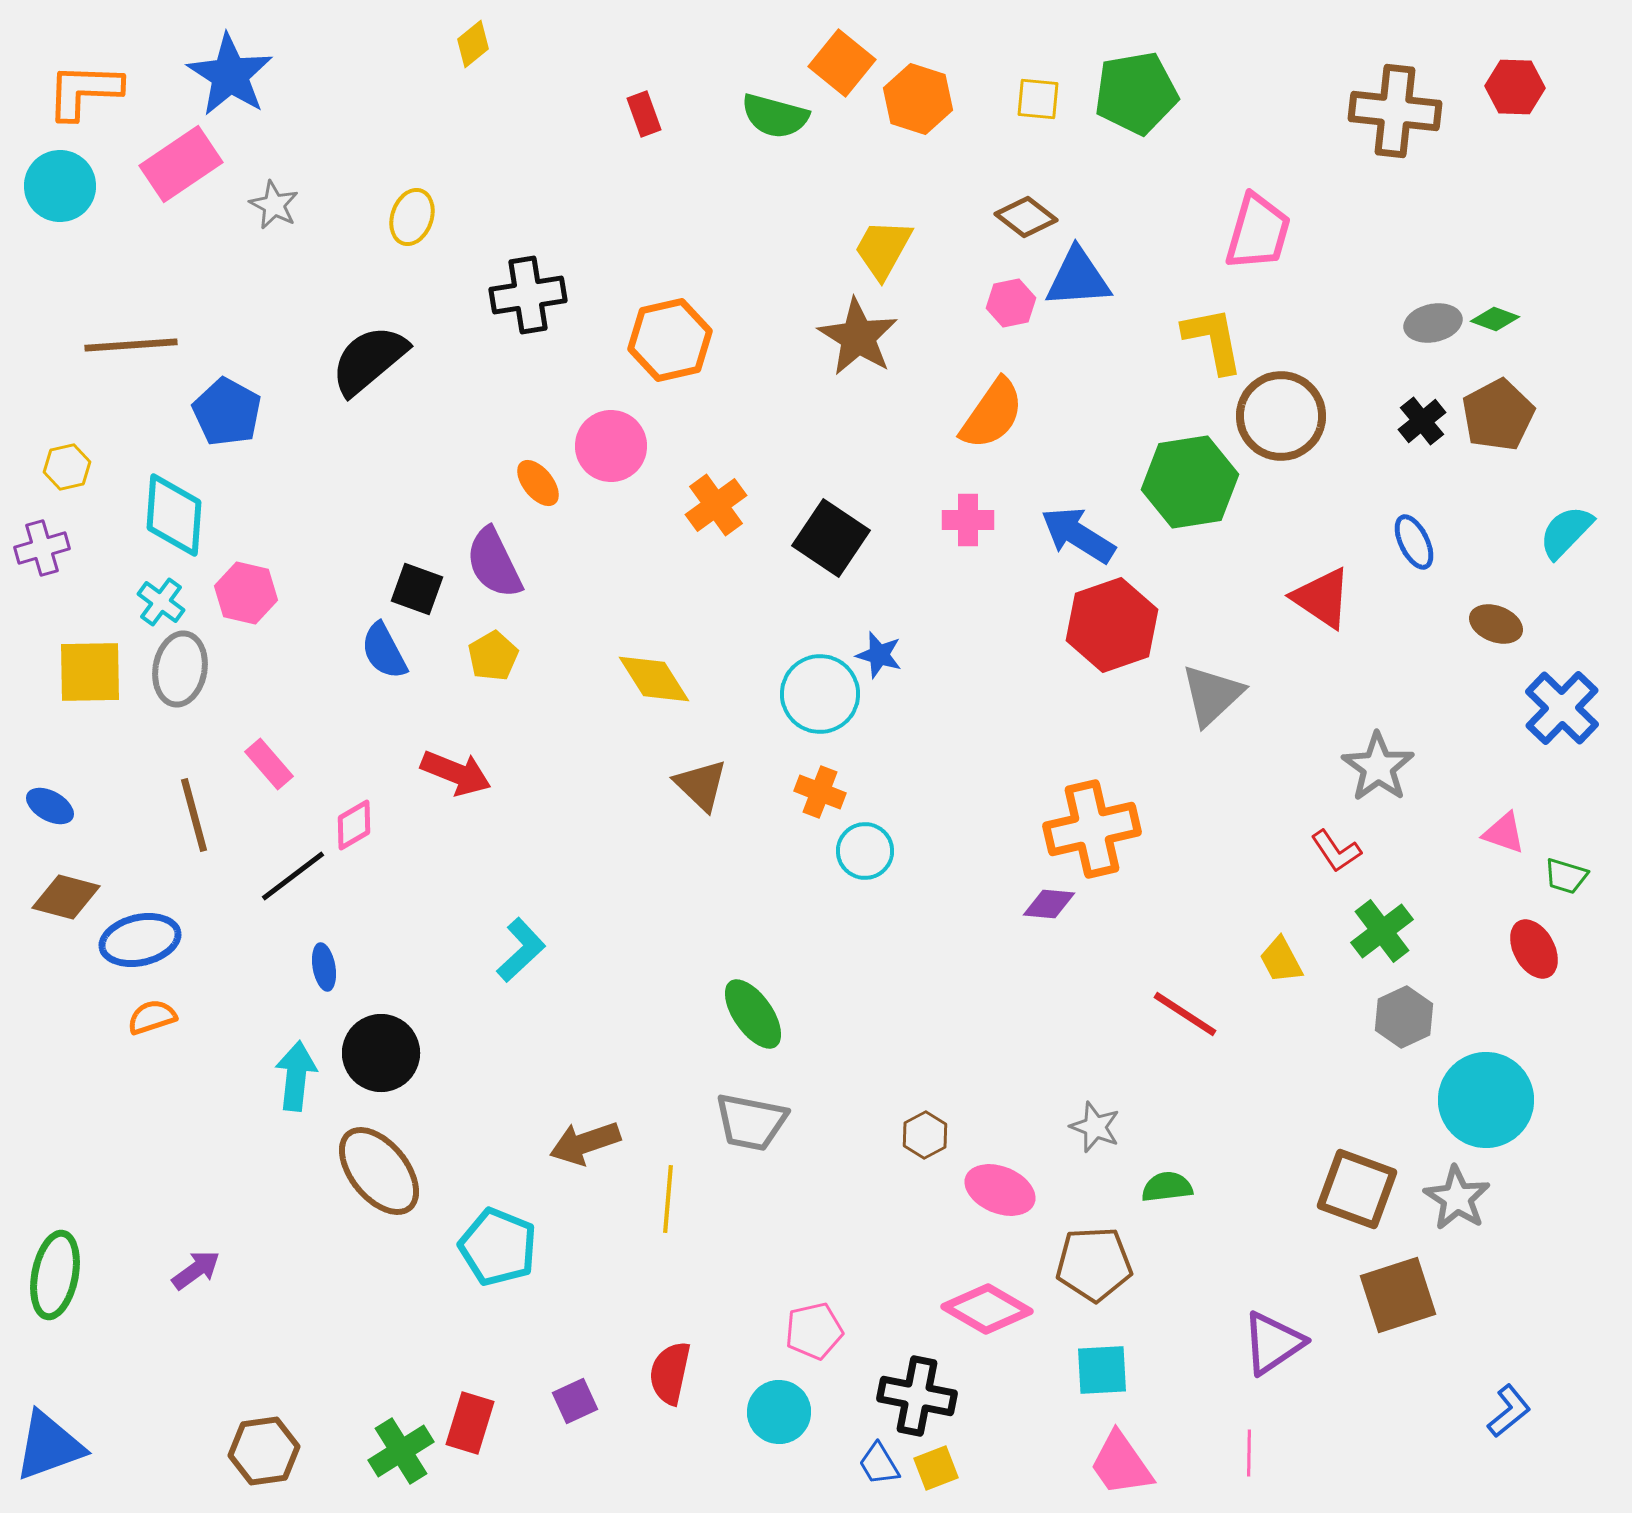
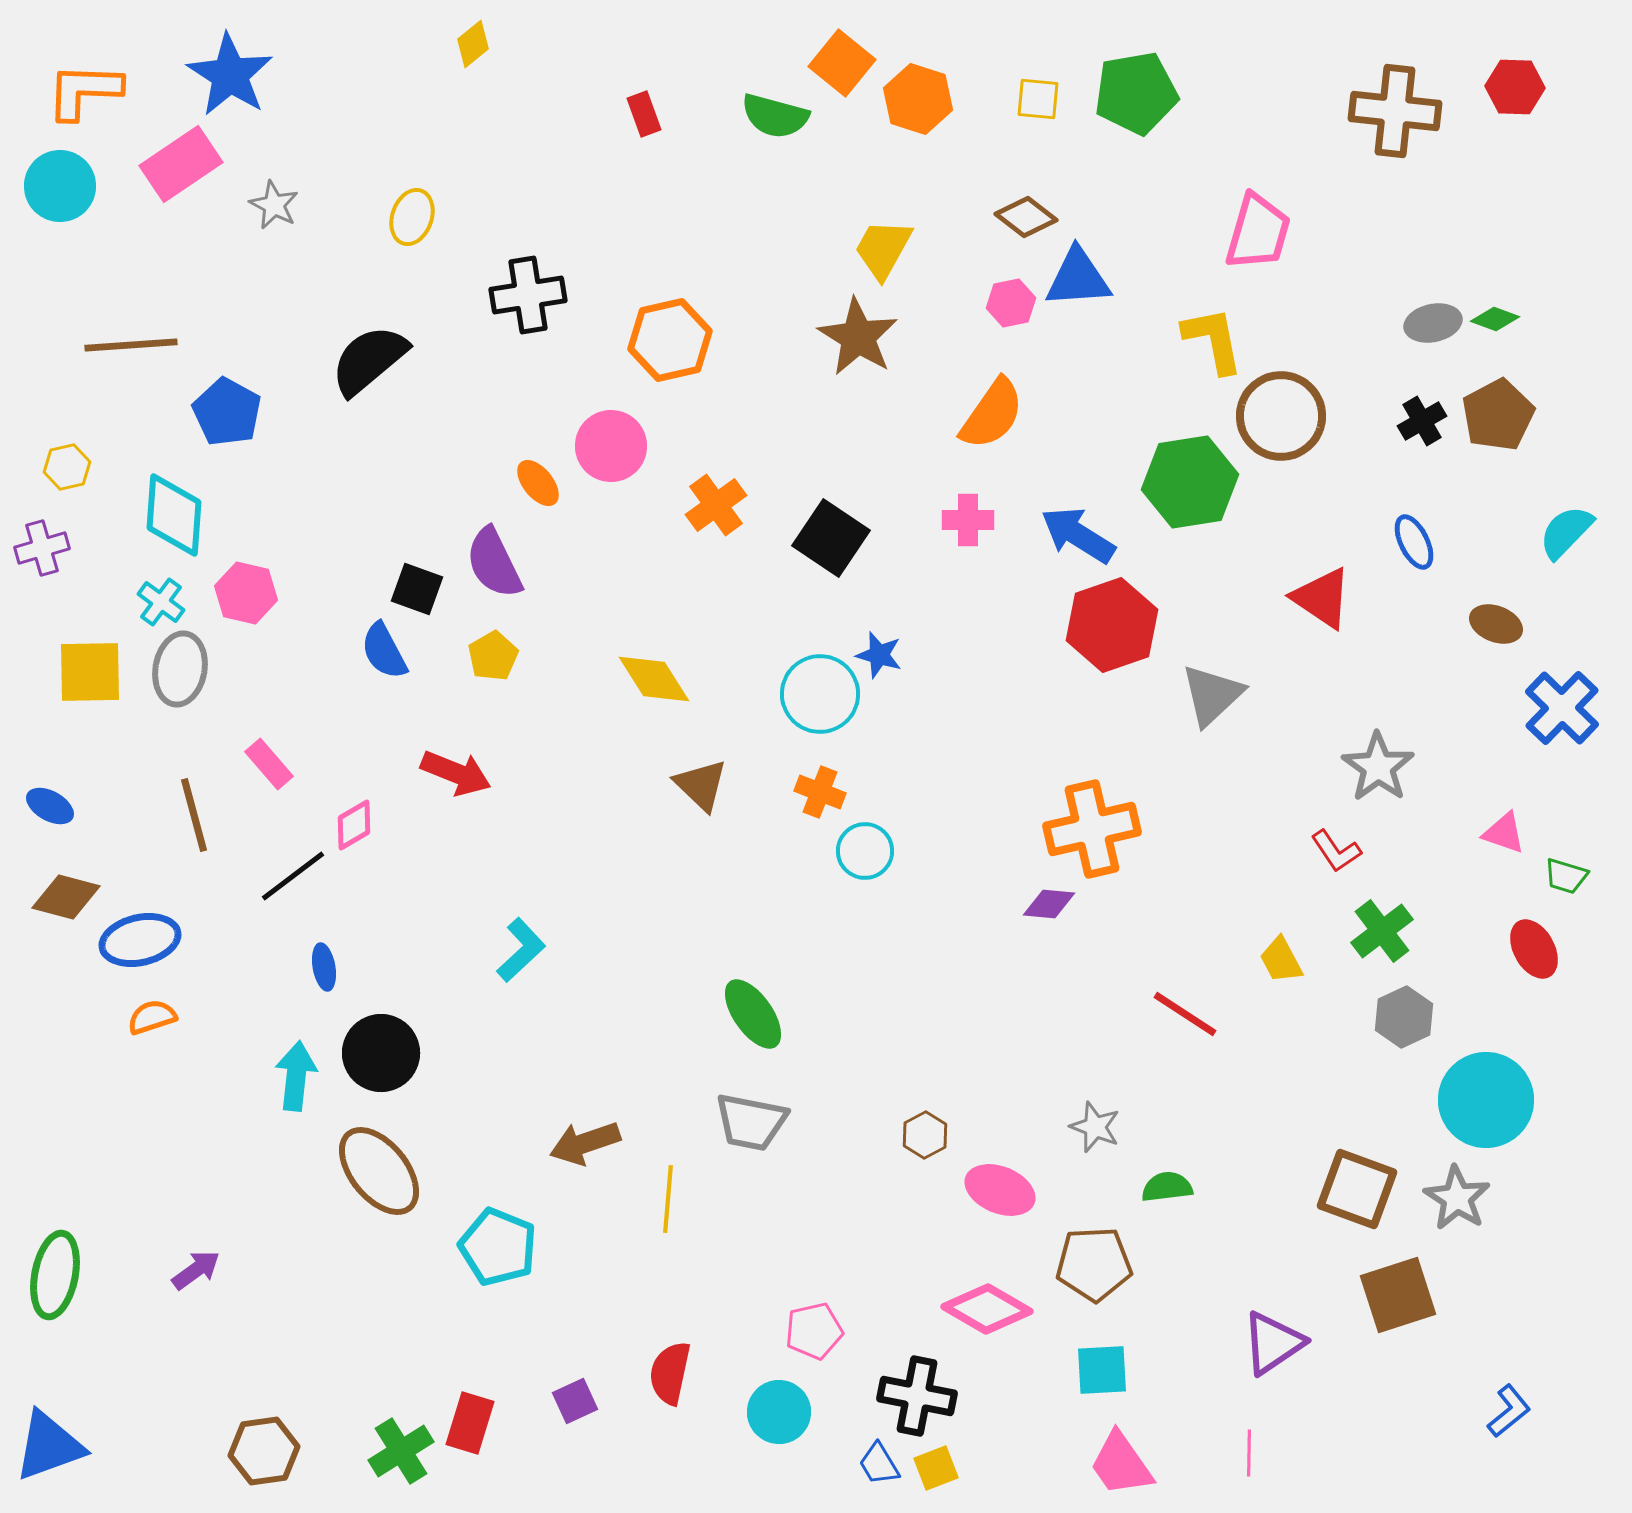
black cross at (1422, 421): rotated 9 degrees clockwise
